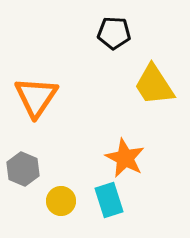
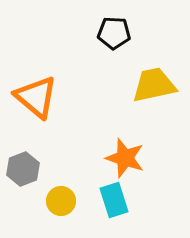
yellow trapezoid: rotated 111 degrees clockwise
orange triangle: rotated 24 degrees counterclockwise
orange star: rotated 9 degrees counterclockwise
gray hexagon: rotated 16 degrees clockwise
cyan rectangle: moved 5 px right
